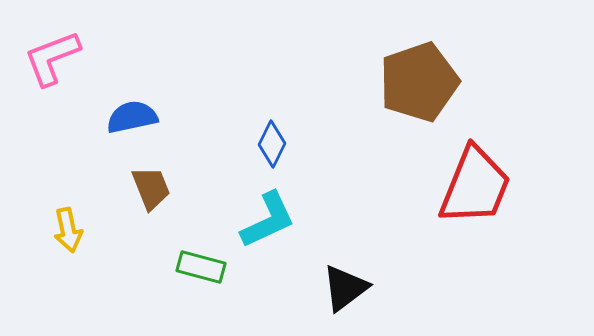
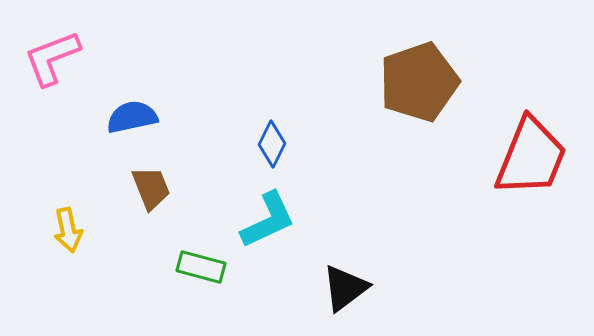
red trapezoid: moved 56 px right, 29 px up
